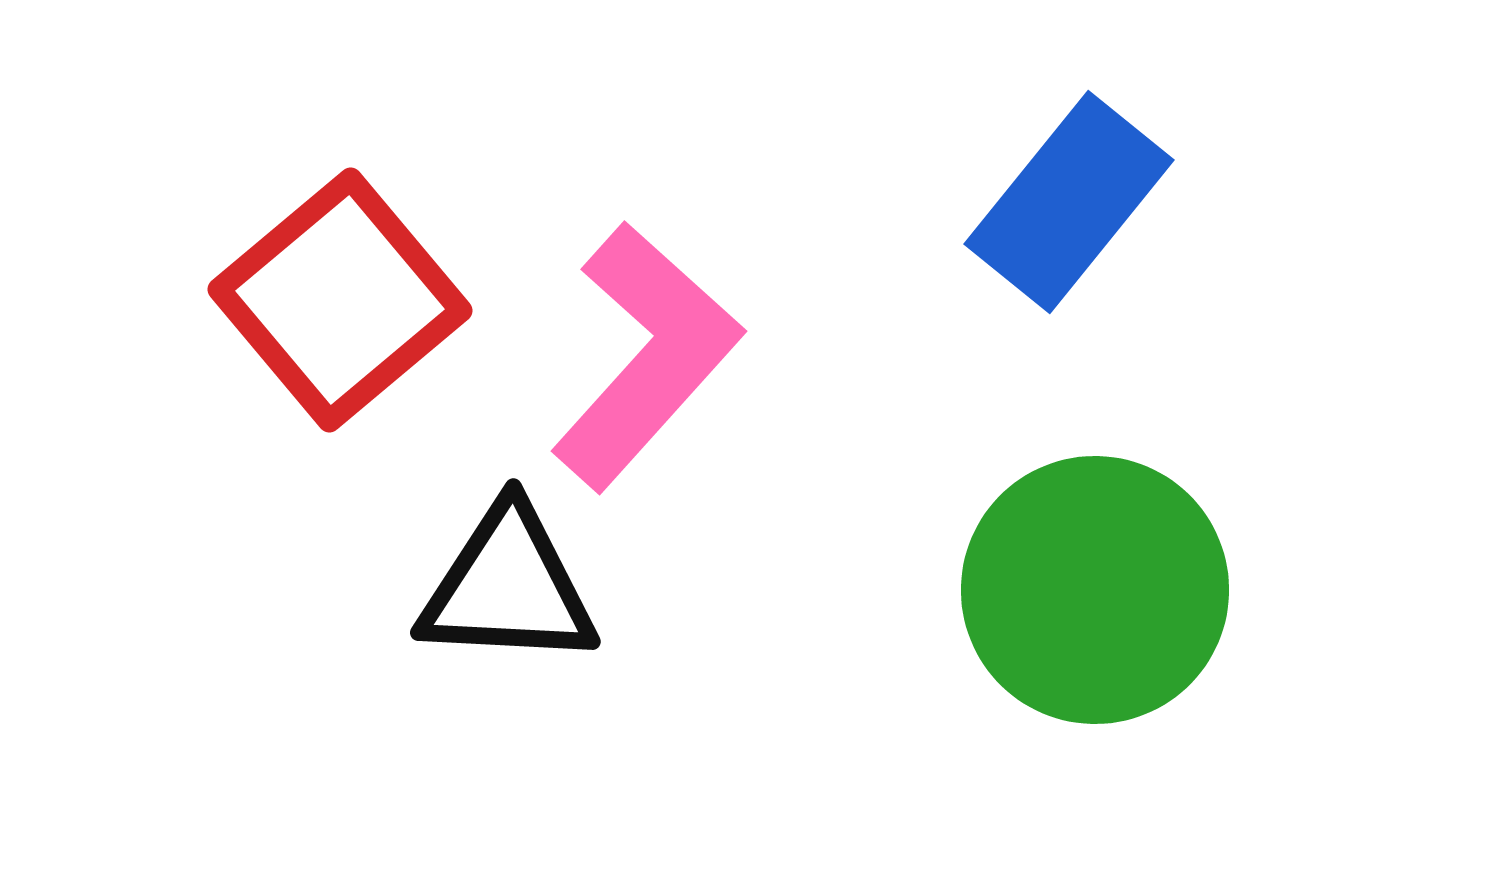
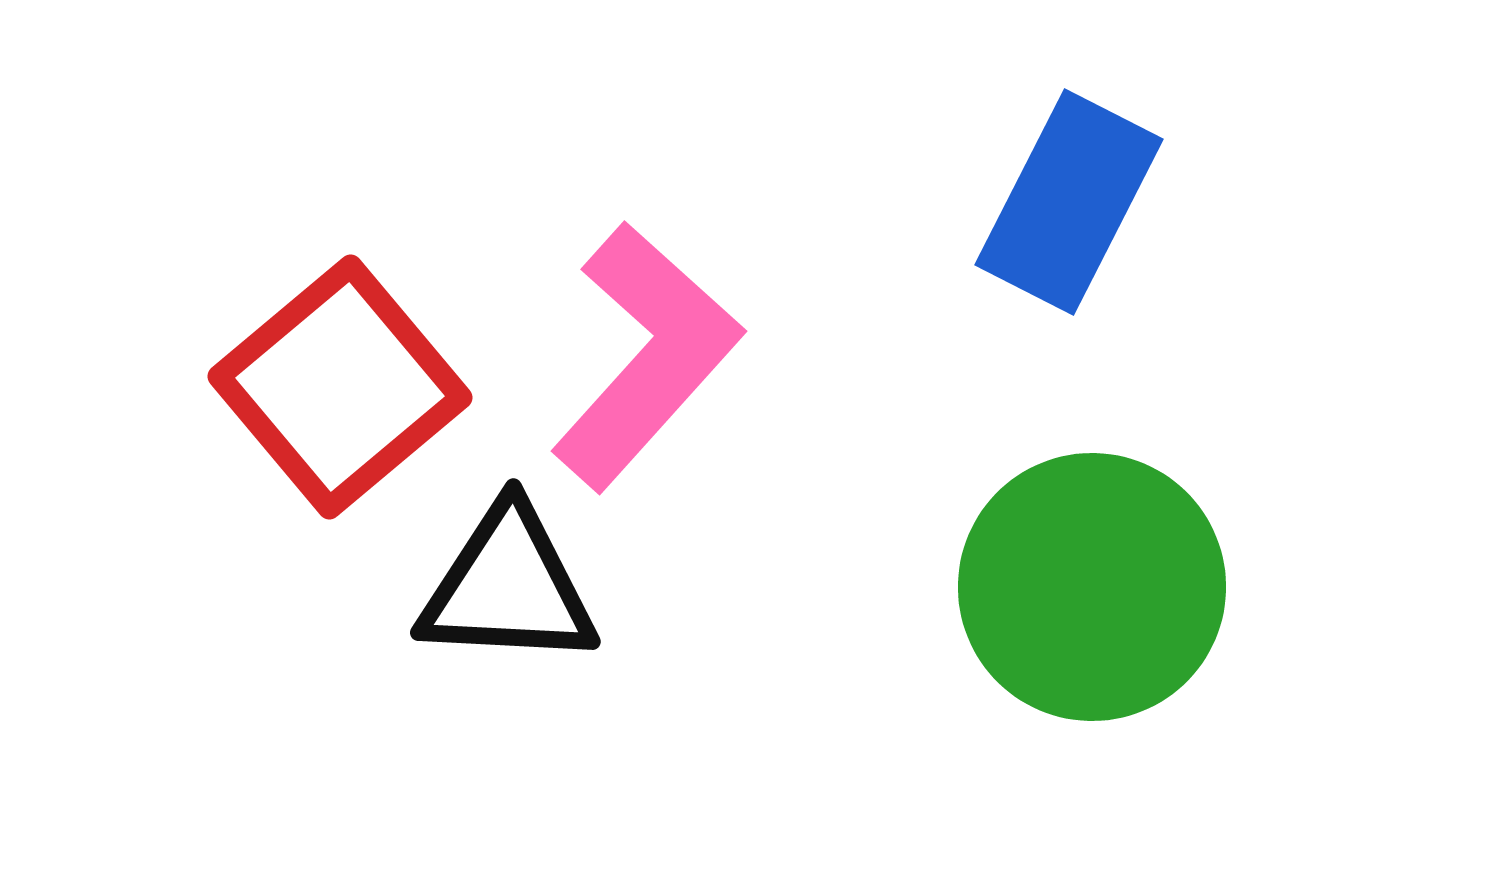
blue rectangle: rotated 12 degrees counterclockwise
red square: moved 87 px down
green circle: moved 3 px left, 3 px up
